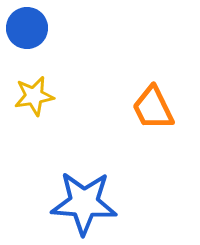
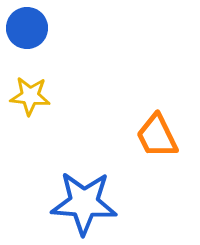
yellow star: moved 4 px left; rotated 15 degrees clockwise
orange trapezoid: moved 4 px right, 28 px down
